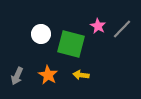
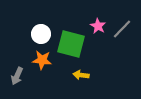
orange star: moved 6 px left, 15 px up; rotated 24 degrees counterclockwise
